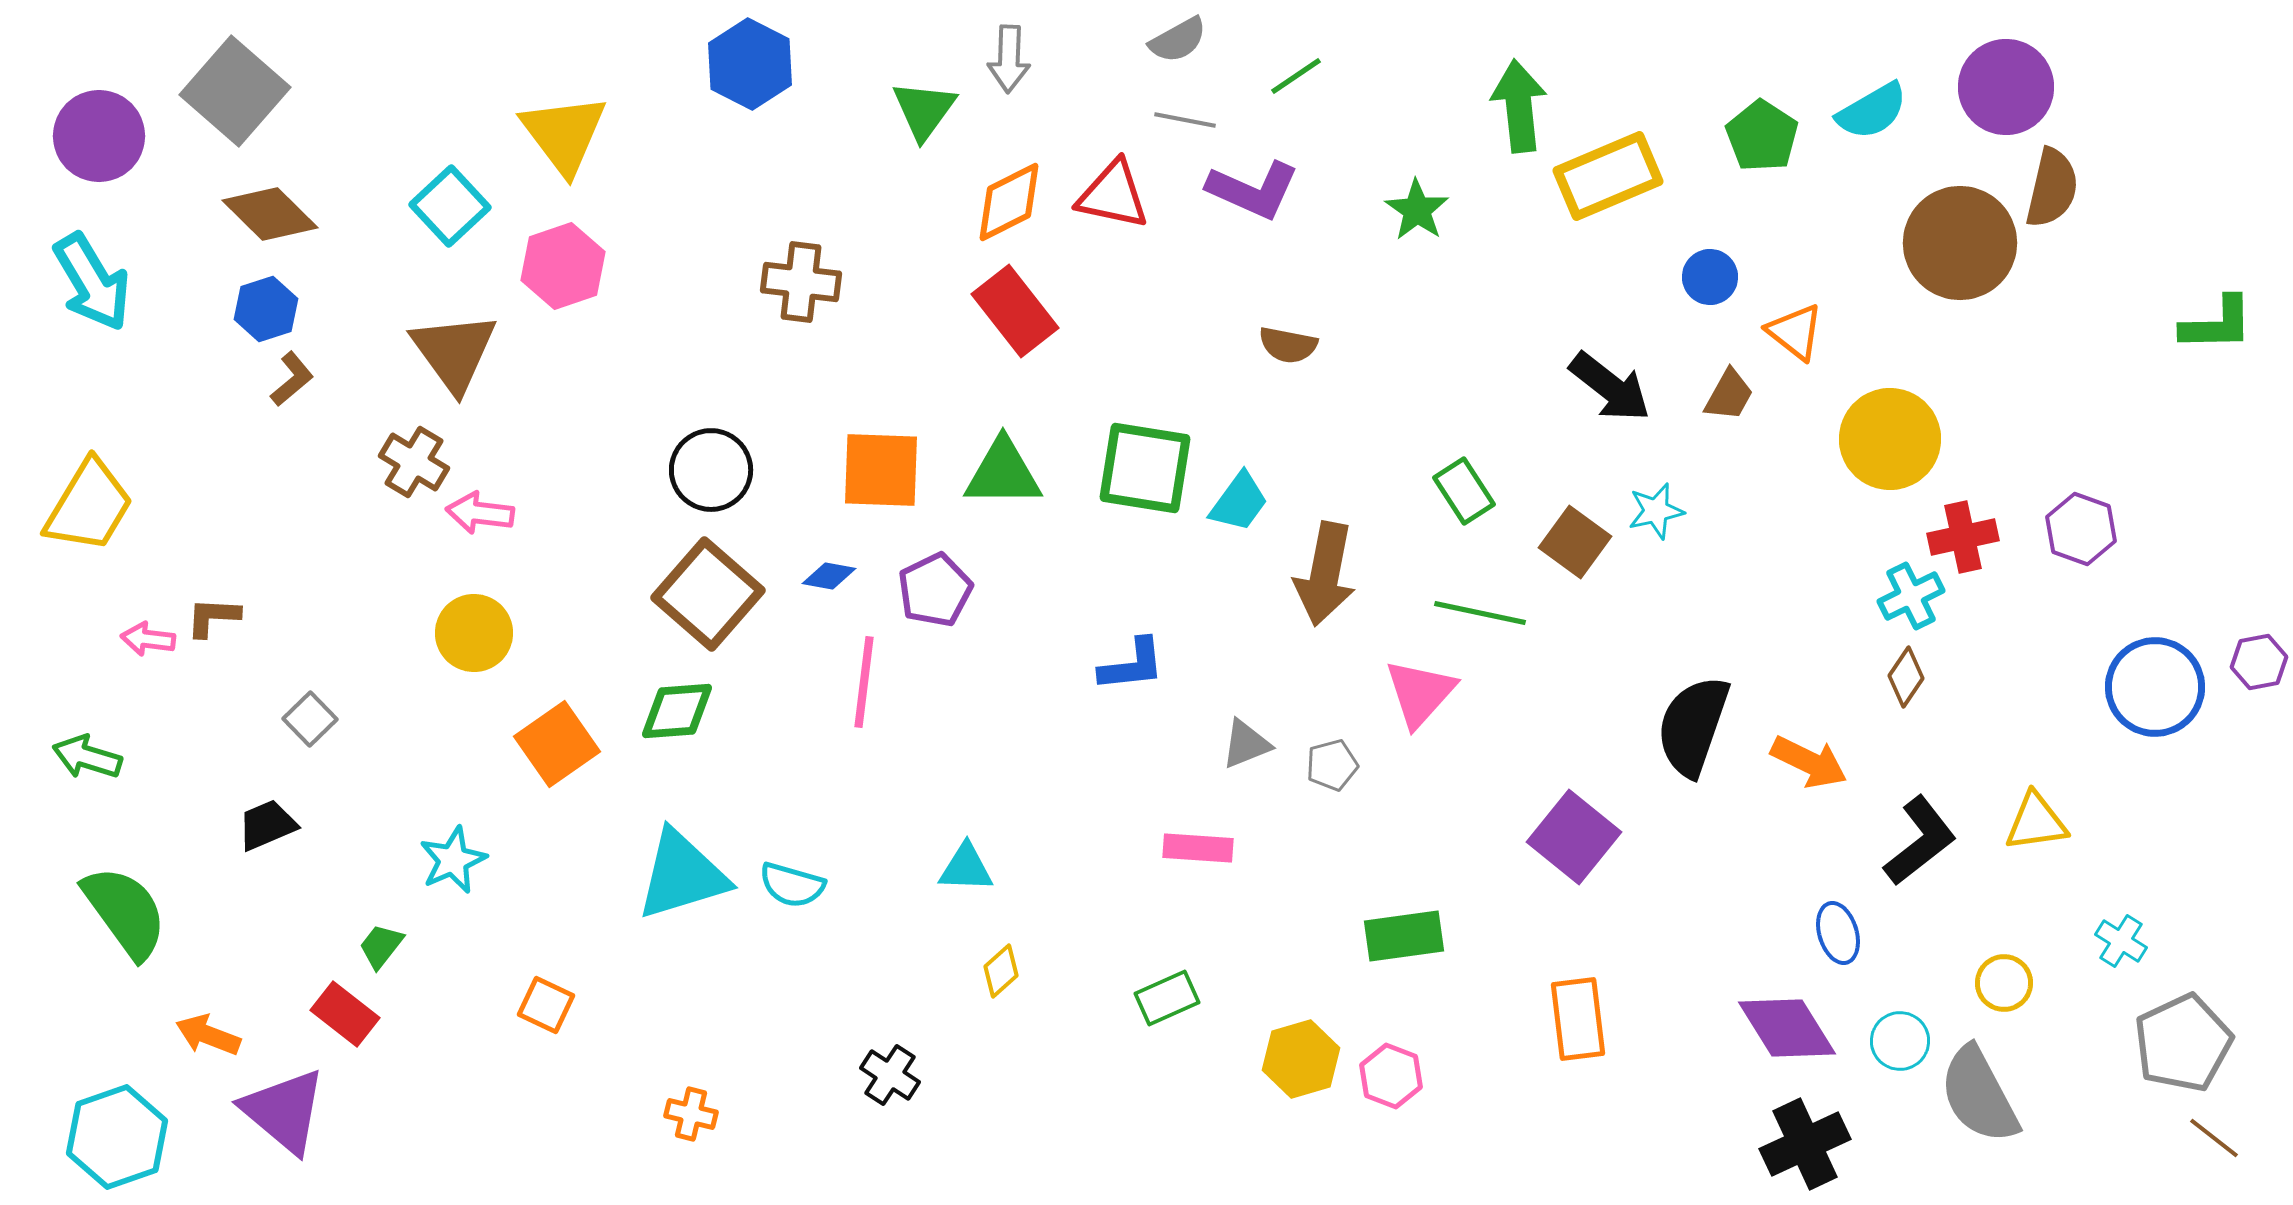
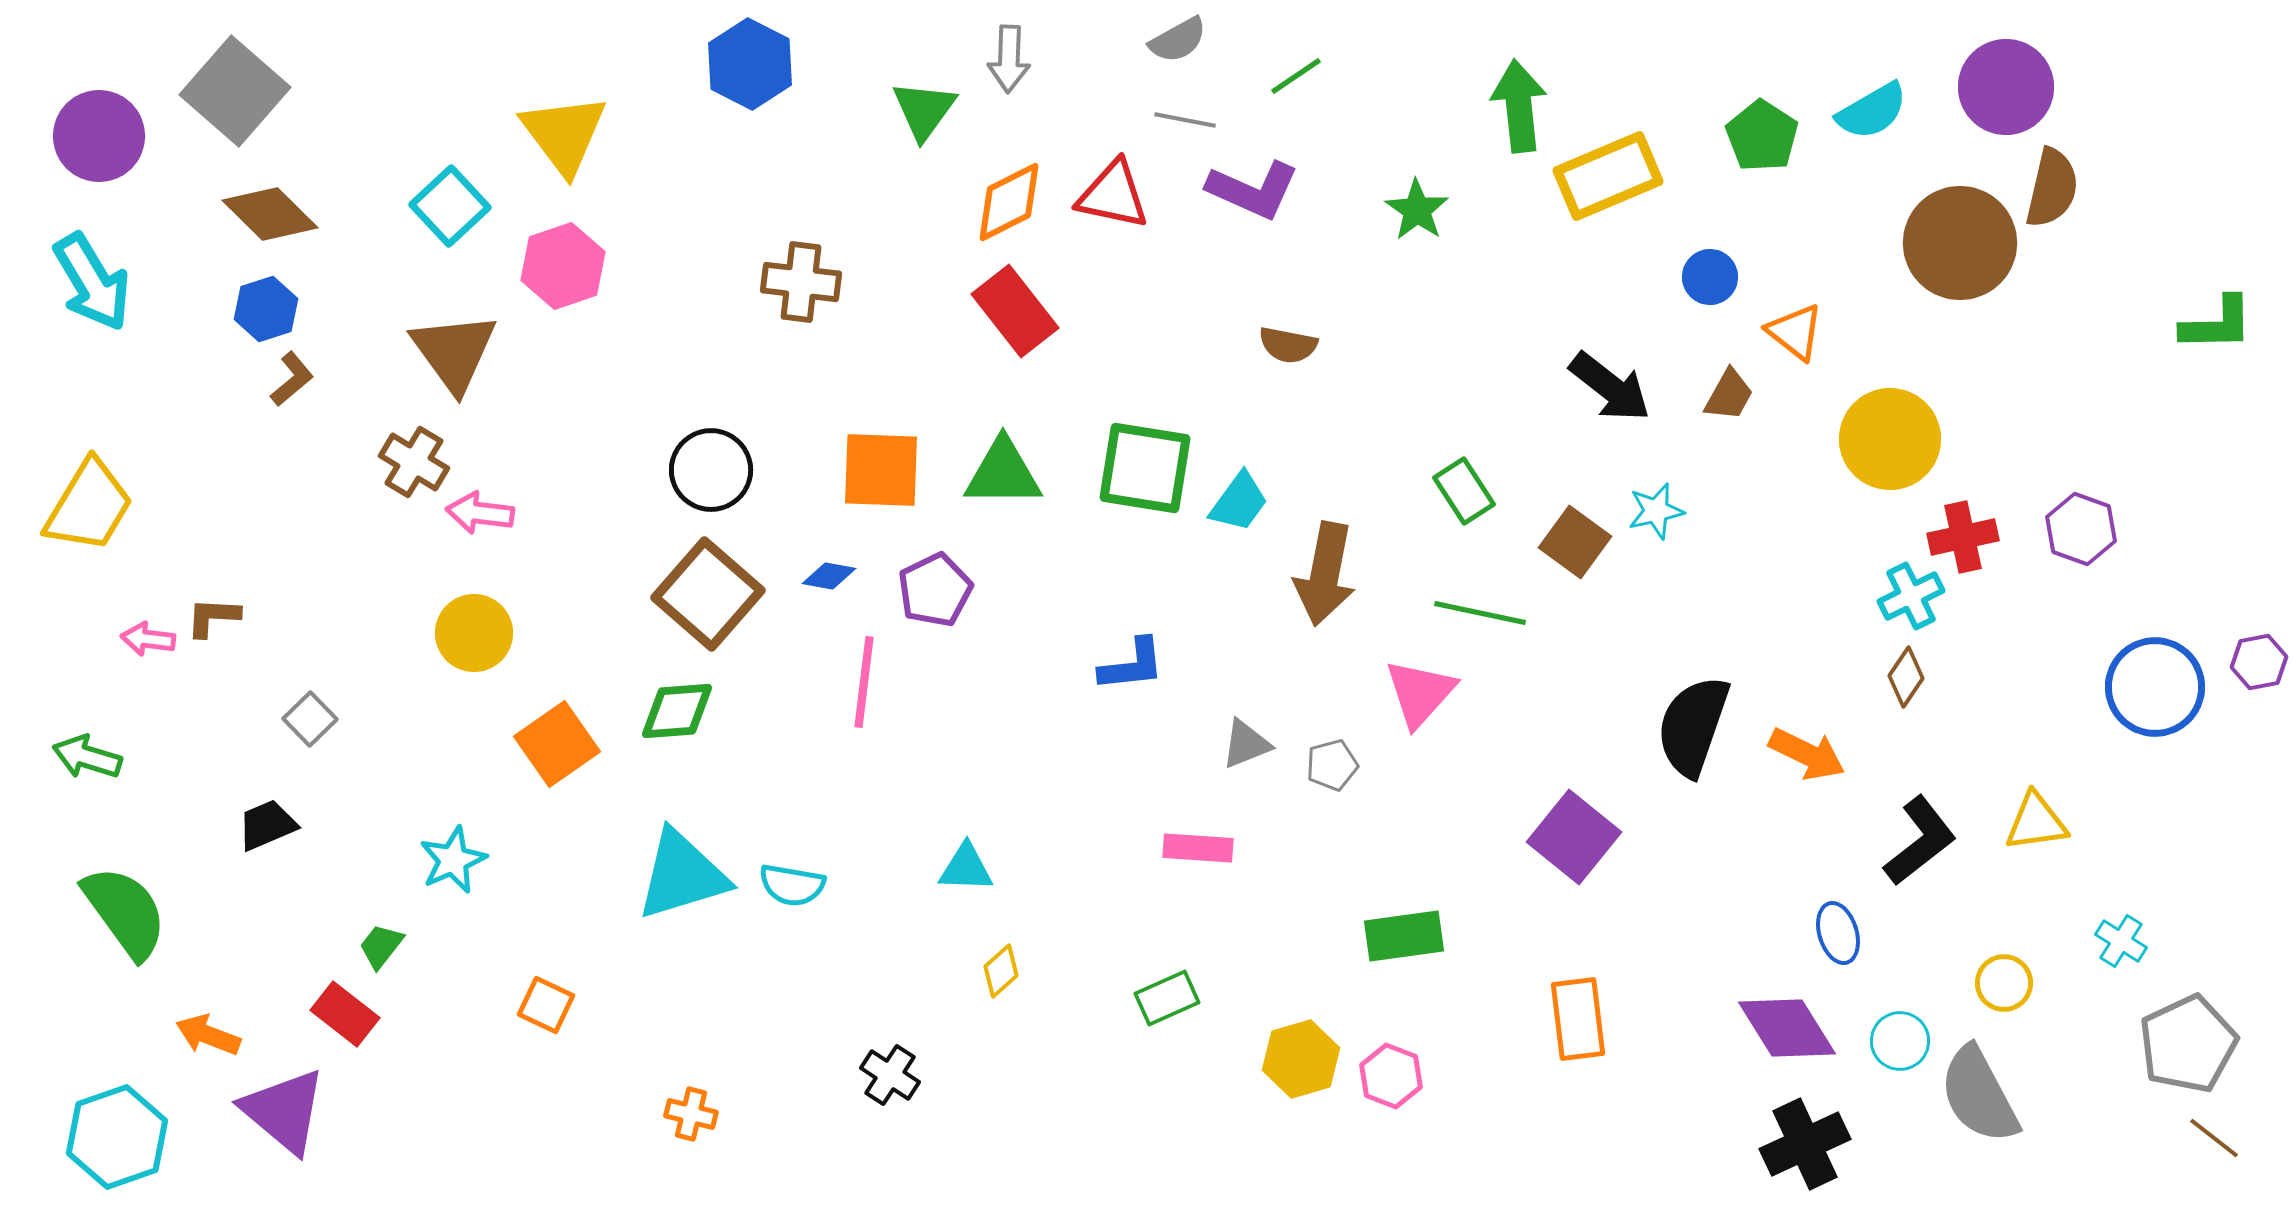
orange arrow at (1809, 762): moved 2 px left, 8 px up
cyan semicircle at (792, 885): rotated 6 degrees counterclockwise
gray pentagon at (2183, 1043): moved 5 px right, 1 px down
